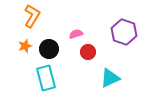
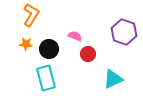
orange L-shape: moved 1 px left, 1 px up
pink semicircle: moved 1 px left, 2 px down; rotated 40 degrees clockwise
orange star: moved 1 px right, 2 px up; rotated 24 degrees clockwise
red circle: moved 2 px down
cyan triangle: moved 3 px right, 1 px down
